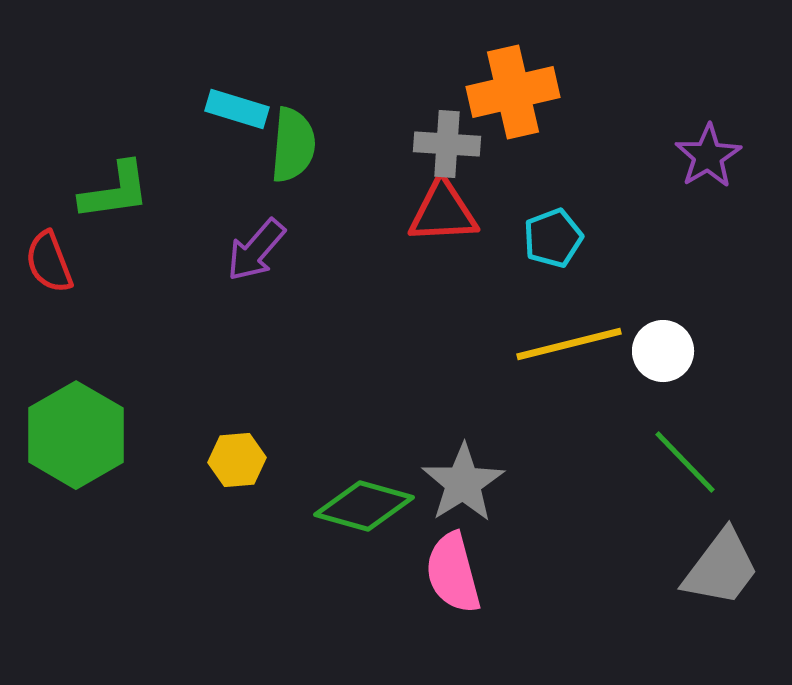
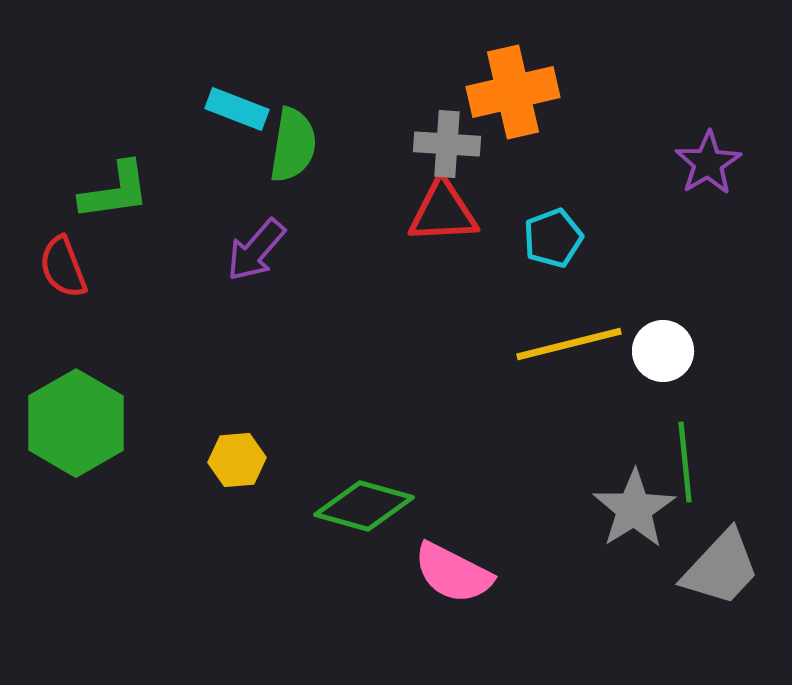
cyan rectangle: rotated 4 degrees clockwise
green semicircle: rotated 4 degrees clockwise
purple star: moved 7 px down
red semicircle: moved 14 px right, 5 px down
green hexagon: moved 12 px up
green line: rotated 38 degrees clockwise
gray star: moved 171 px right, 26 px down
gray trapezoid: rotated 6 degrees clockwise
pink semicircle: rotated 48 degrees counterclockwise
